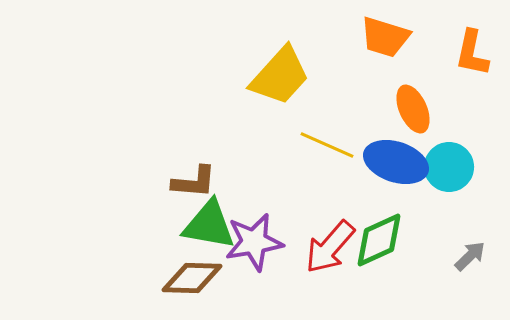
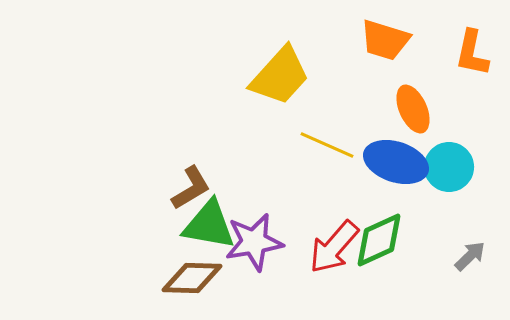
orange trapezoid: moved 3 px down
brown L-shape: moved 3 px left, 6 px down; rotated 36 degrees counterclockwise
red arrow: moved 4 px right
